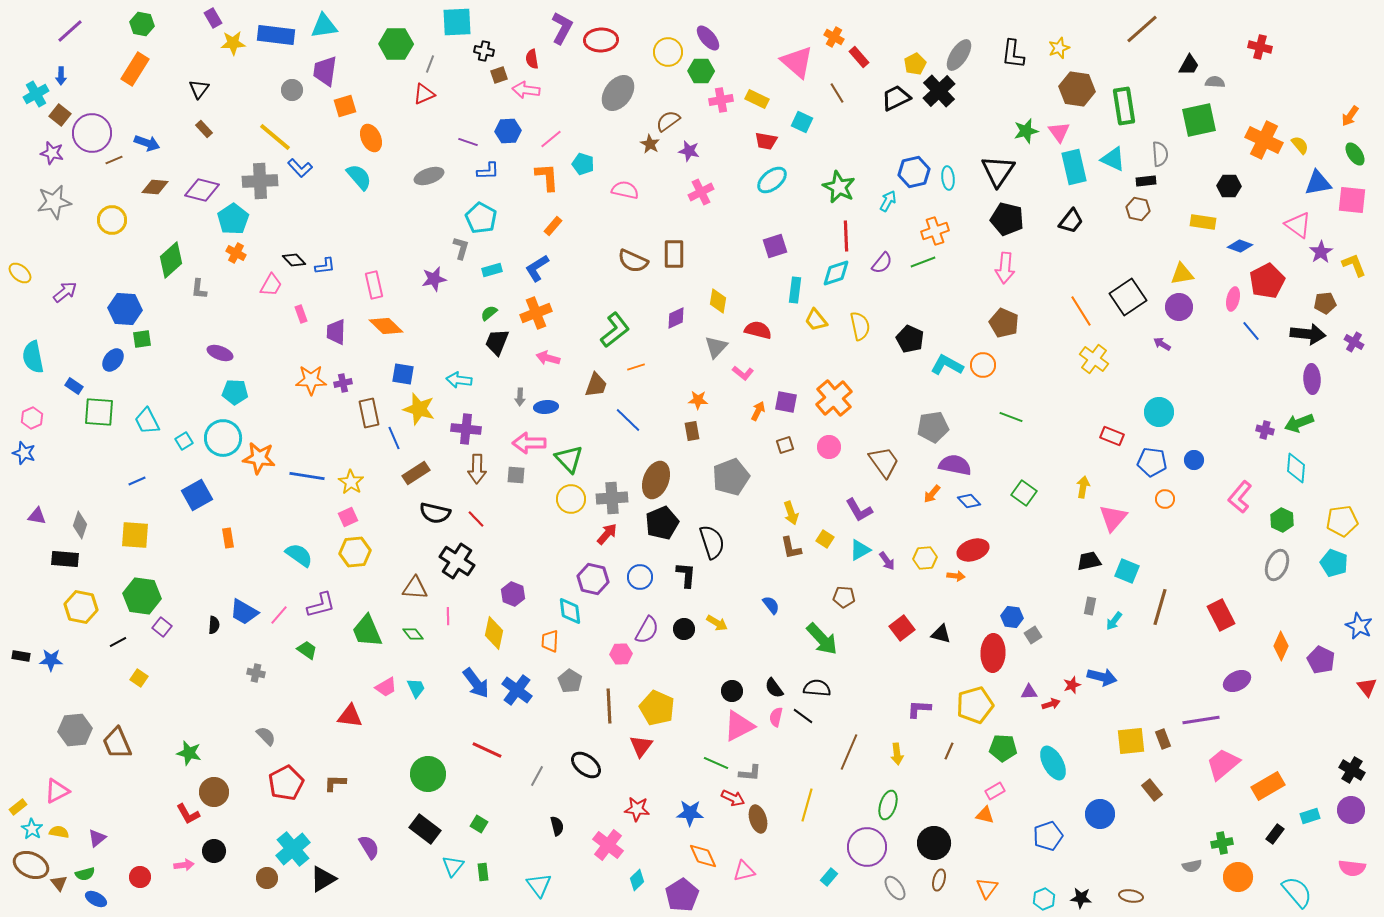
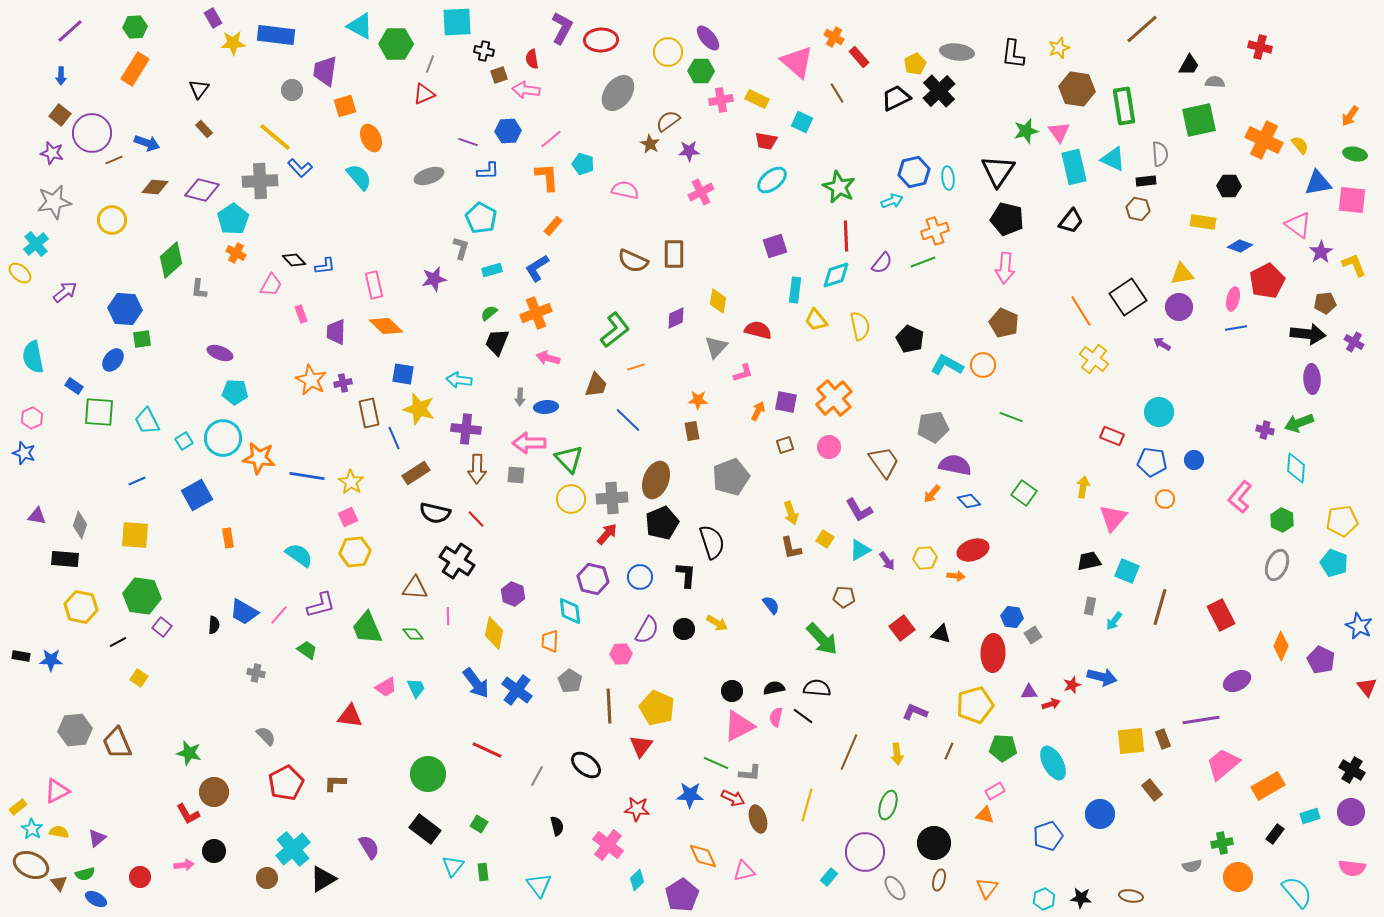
green hexagon at (142, 24): moved 7 px left, 3 px down; rotated 15 degrees counterclockwise
cyan triangle at (324, 26): moved 36 px right; rotated 36 degrees clockwise
gray ellipse at (959, 55): moved 2 px left, 3 px up; rotated 64 degrees clockwise
cyan cross at (36, 94): moved 150 px down; rotated 10 degrees counterclockwise
purple star at (689, 151): rotated 15 degrees counterclockwise
green ellipse at (1355, 154): rotated 45 degrees counterclockwise
cyan arrow at (888, 201): moved 4 px right; rotated 40 degrees clockwise
cyan diamond at (836, 273): moved 2 px down
blue line at (1251, 331): moved 15 px left, 3 px up; rotated 60 degrees counterclockwise
pink L-shape at (743, 373): rotated 55 degrees counterclockwise
orange star at (311, 380): rotated 28 degrees clockwise
green trapezoid at (367, 631): moved 3 px up
black semicircle at (774, 688): rotated 115 degrees clockwise
purple L-shape at (919, 709): moved 4 px left, 3 px down; rotated 20 degrees clockwise
purple circle at (1351, 810): moved 2 px down
blue star at (690, 813): moved 18 px up
purple circle at (867, 847): moved 2 px left, 5 px down
